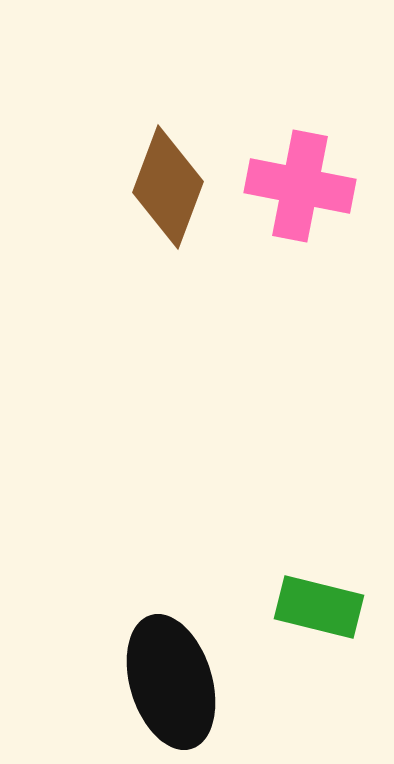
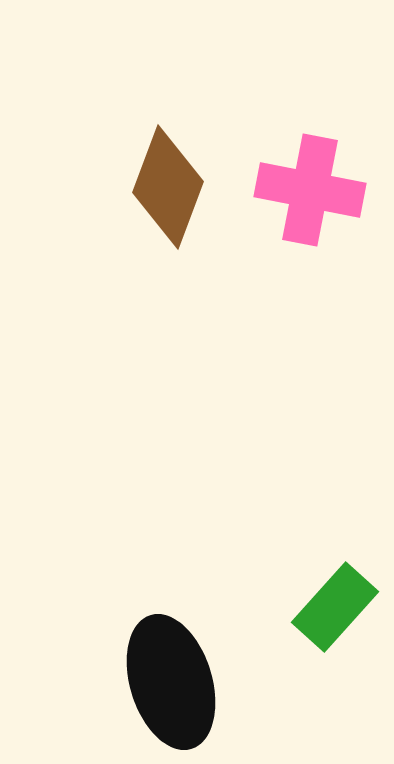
pink cross: moved 10 px right, 4 px down
green rectangle: moved 16 px right; rotated 62 degrees counterclockwise
